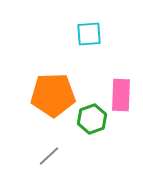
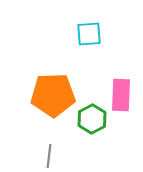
green hexagon: rotated 8 degrees counterclockwise
gray line: rotated 40 degrees counterclockwise
